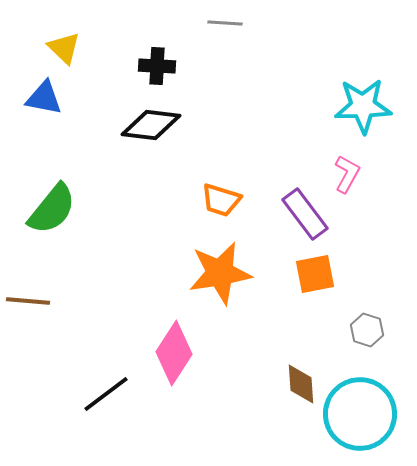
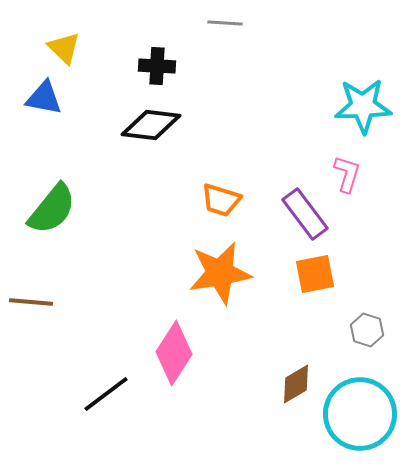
pink L-shape: rotated 12 degrees counterclockwise
brown line: moved 3 px right, 1 px down
brown diamond: moved 5 px left; rotated 63 degrees clockwise
